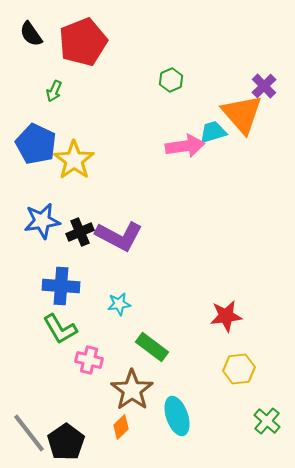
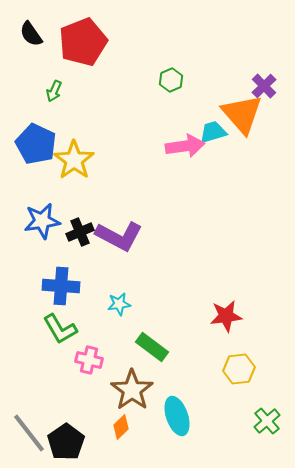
green cross: rotated 8 degrees clockwise
